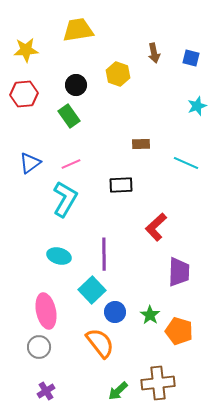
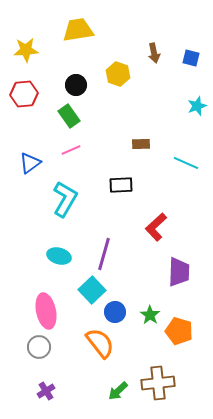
pink line: moved 14 px up
purple line: rotated 16 degrees clockwise
